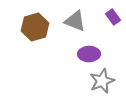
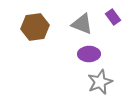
gray triangle: moved 7 px right, 3 px down
brown hexagon: rotated 8 degrees clockwise
gray star: moved 2 px left, 1 px down
